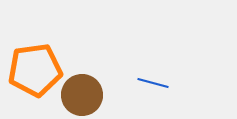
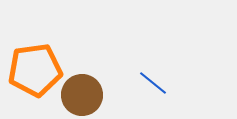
blue line: rotated 24 degrees clockwise
